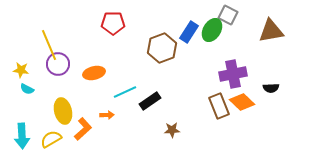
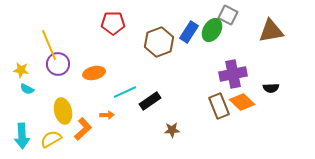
brown hexagon: moved 3 px left, 6 px up
